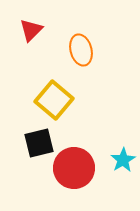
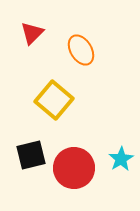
red triangle: moved 1 px right, 3 px down
orange ellipse: rotated 16 degrees counterclockwise
black square: moved 8 px left, 12 px down
cyan star: moved 2 px left, 1 px up
